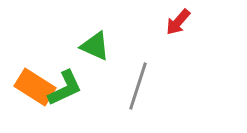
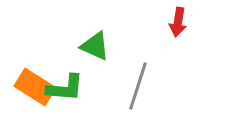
red arrow: rotated 32 degrees counterclockwise
green L-shape: rotated 30 degrees clockwise
